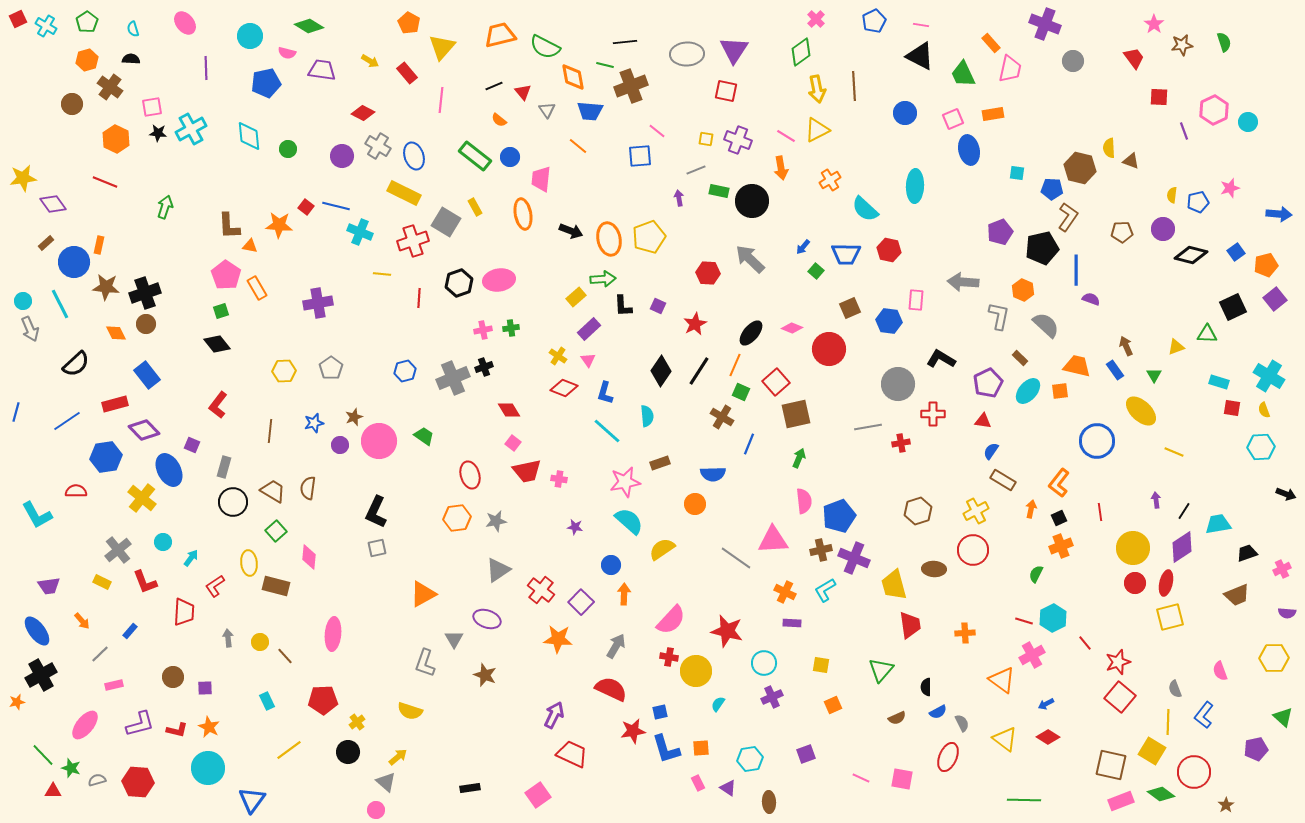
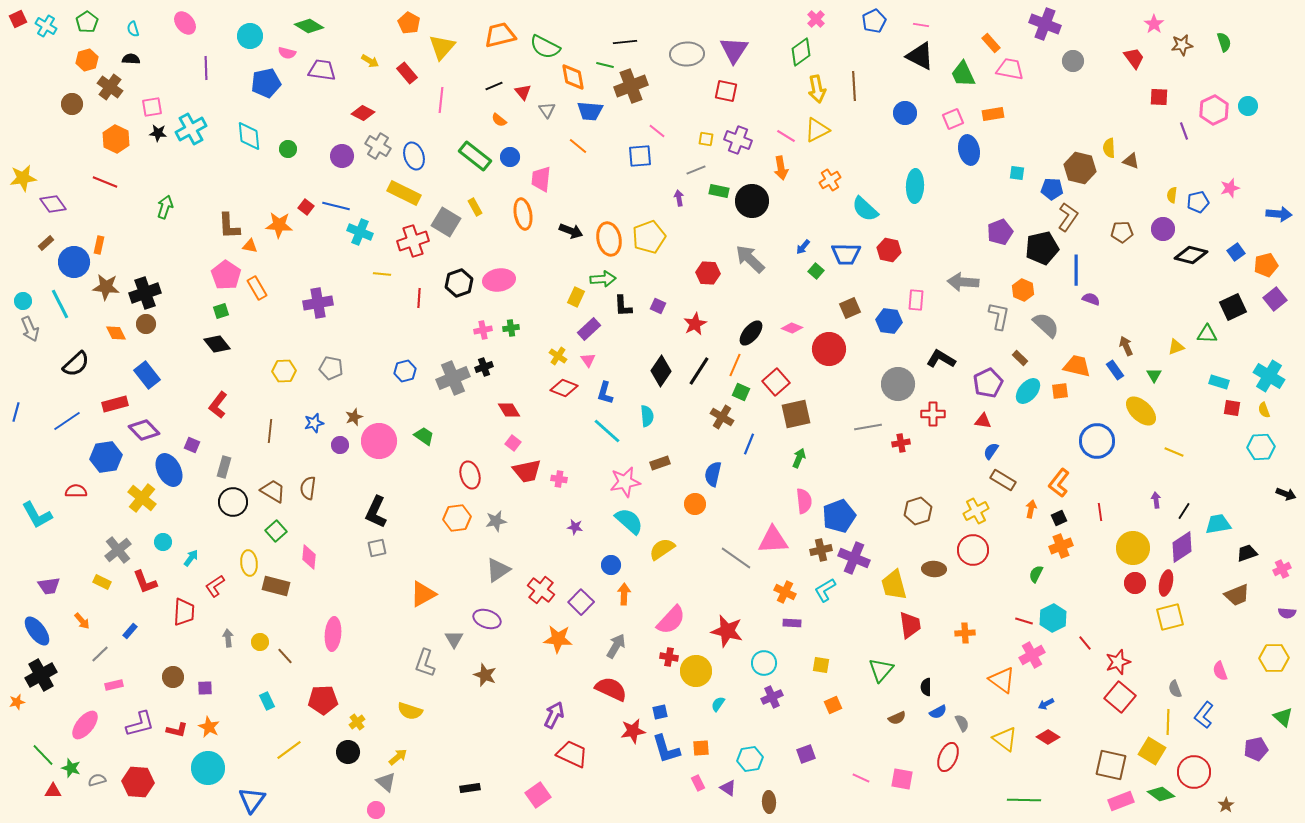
pink trapezoid at (1010, 69): rotated 92 degrees counterclockwise
cyan circle at (1248, 122): moved 16 px up
yellow rectangle at (576, 297): rotated 24 degrees counterclockwise
gray pentagon at (331, 368): rotated 25 degrees counterclockwise
blue semicircle at (713, 474): rotated 105 degrees clockwise
